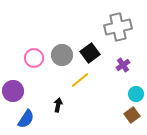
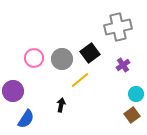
gray circle: moved 4 px down
black arrow: moved 3 px right
